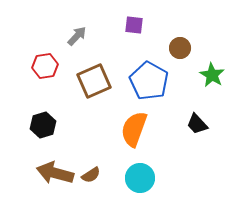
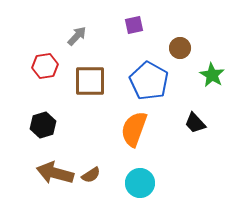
purple square: rotated 18 degrees counterclockwise
brown square: moved 4 px left; rotated 24 degrees clockwise
black trapezoid: moved 2 px left, 1 px up
cyan circle: moved 5 px down
